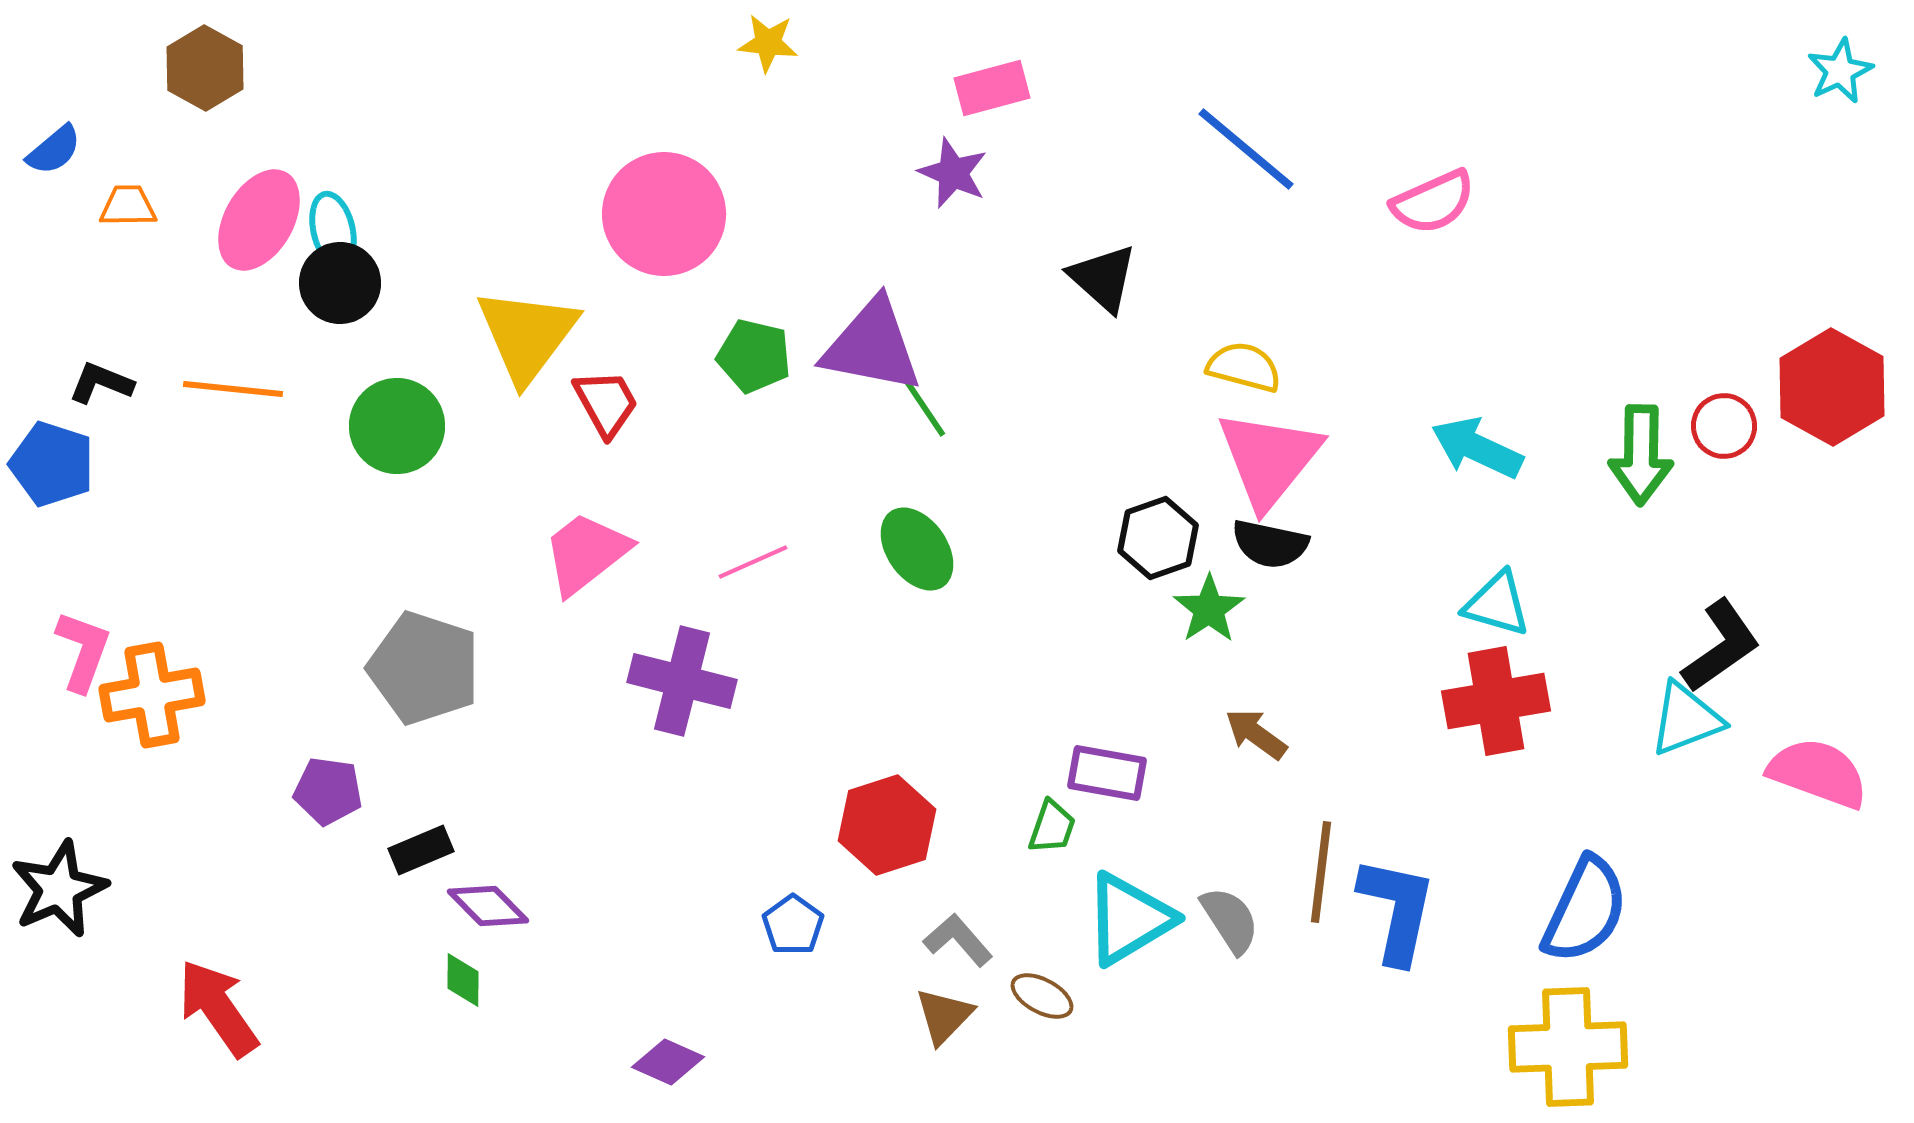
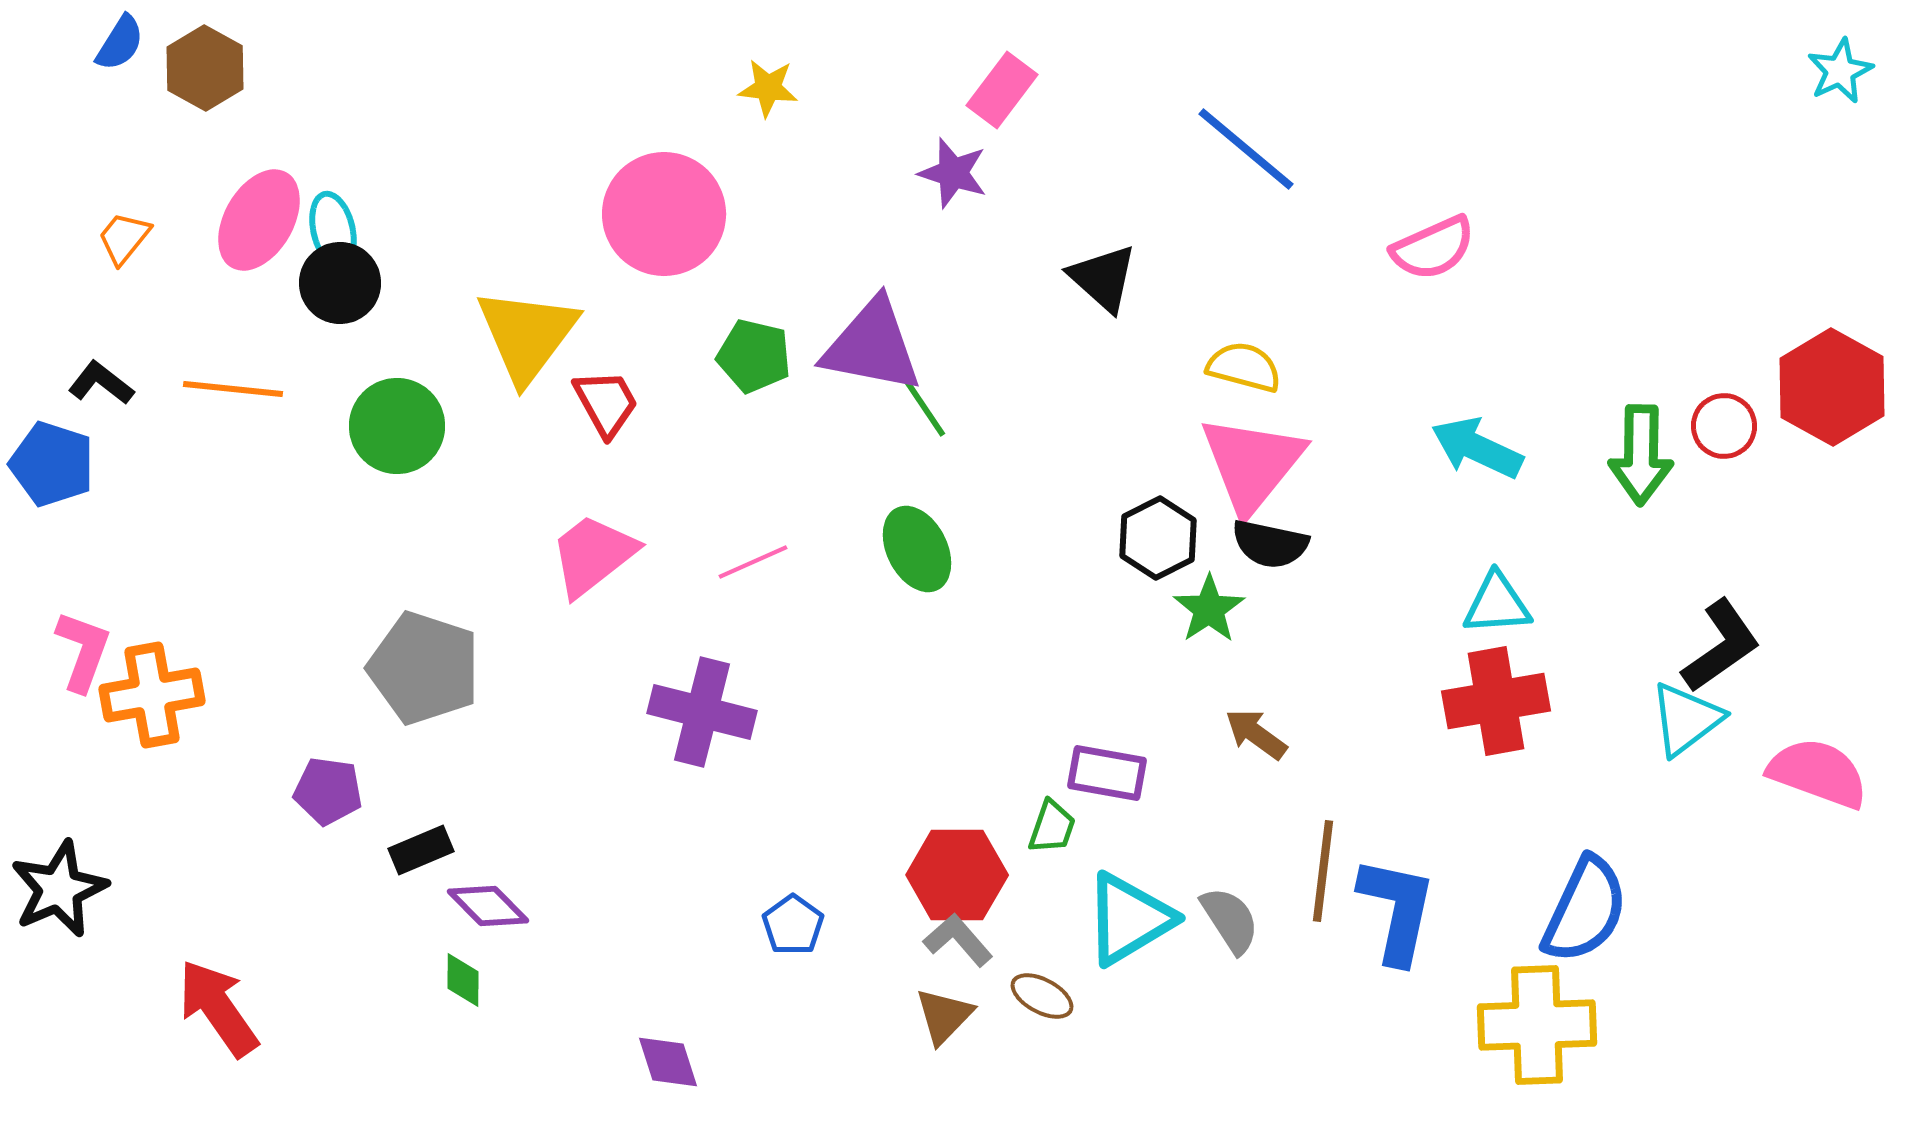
yellow star at (768, 43): moved 45 px down
pink rectangle at (992, 88): moved 10 px right, 2 px down; rotated 38 degrees counterclockwise
blue semicircle at (54, 150): moved 66 px right, 107 px up; rotated 18 degrees counterclockwise
purple star at (953, 173): rotated 6 degrees counterclockwise
pink semicircle at (1433, 202): moved 46 px down
orange trapezoid at (128, 206): moved 4 px left, 32 px down; rotated 50 degrees counterclockwise
black L-shape at (101, 383): rotated 16 degrees clockwise
pink triangle at (1269, 459): moved 17 px left, 5 px down
black hexagon at (1158, 538): rotated 8 degrees counterclockwise
green ellipse at (917, 549): rotated 8 degrees clockwise
pink trapezoid at (586, 553): moved 7 px right, 2 px down
cyan triangle at (1497, 604): rotated 20 degrees counterclockwise
purple cross at (682, 681): moved 20 px right, 31 px down
cyan triangle at (1686, 719): rotated 16 degrees counterclockwise
red hexagon at (887, 825): moved 70 px right, 50 px down; rotated 18 degrees clockwise
brown line at (1321, 872): moved 2 px right, 1 px up
yellow cross at (1568, 1047): moved 31 px left, 22 px up
purple diamond at (668, 1062): rotated 48 degrees clockwise
